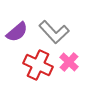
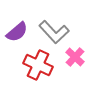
pink cross: moved 6 px right, 5 px up
